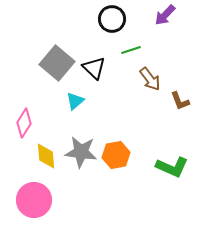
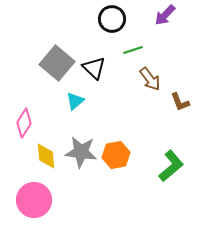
green line: moved 2 px right
brown L-shape: moved 1 px down
green L-shape: moved 1 px left, 1 px up; rotated 64 degrees counterclockwise
